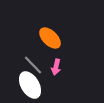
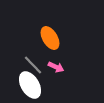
orange ellipse: rotated 15 degrees clockwise
pink arrow: rotated 77 degrees counterclockwise
